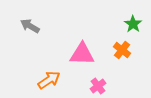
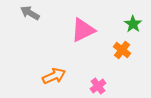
gray arrow: moved 13 px up
pink triangle: moved 1 px right, 24 px up; rotated 28 degrees counterclockwise
orange arrow: moved 5 px right, 4 px up; rotated 10 degrees clockwise
